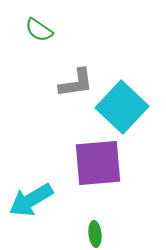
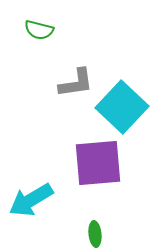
green semicircle: rotated 20 degrees counterclockwise
